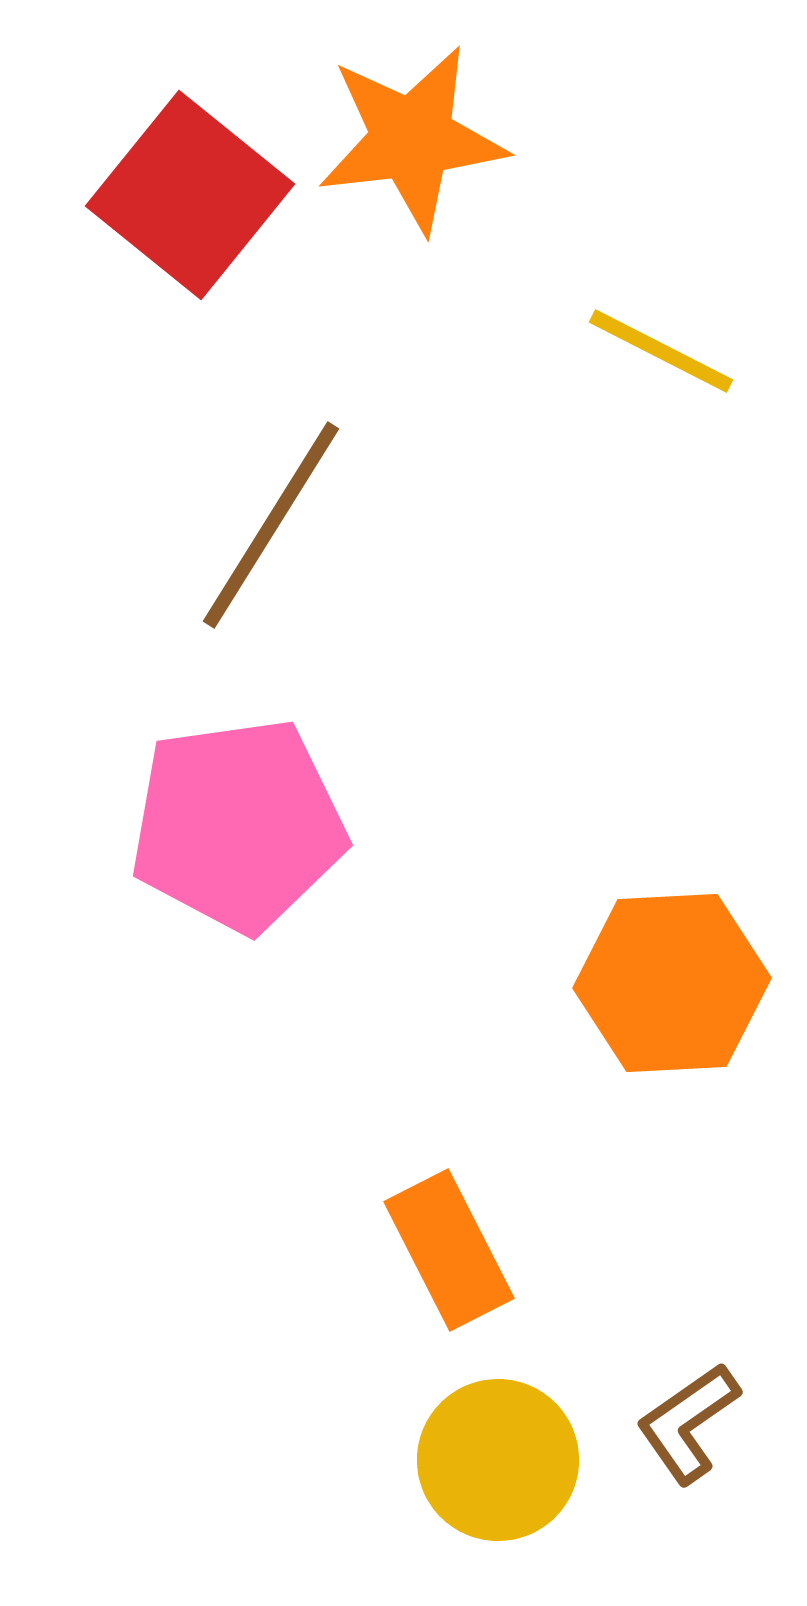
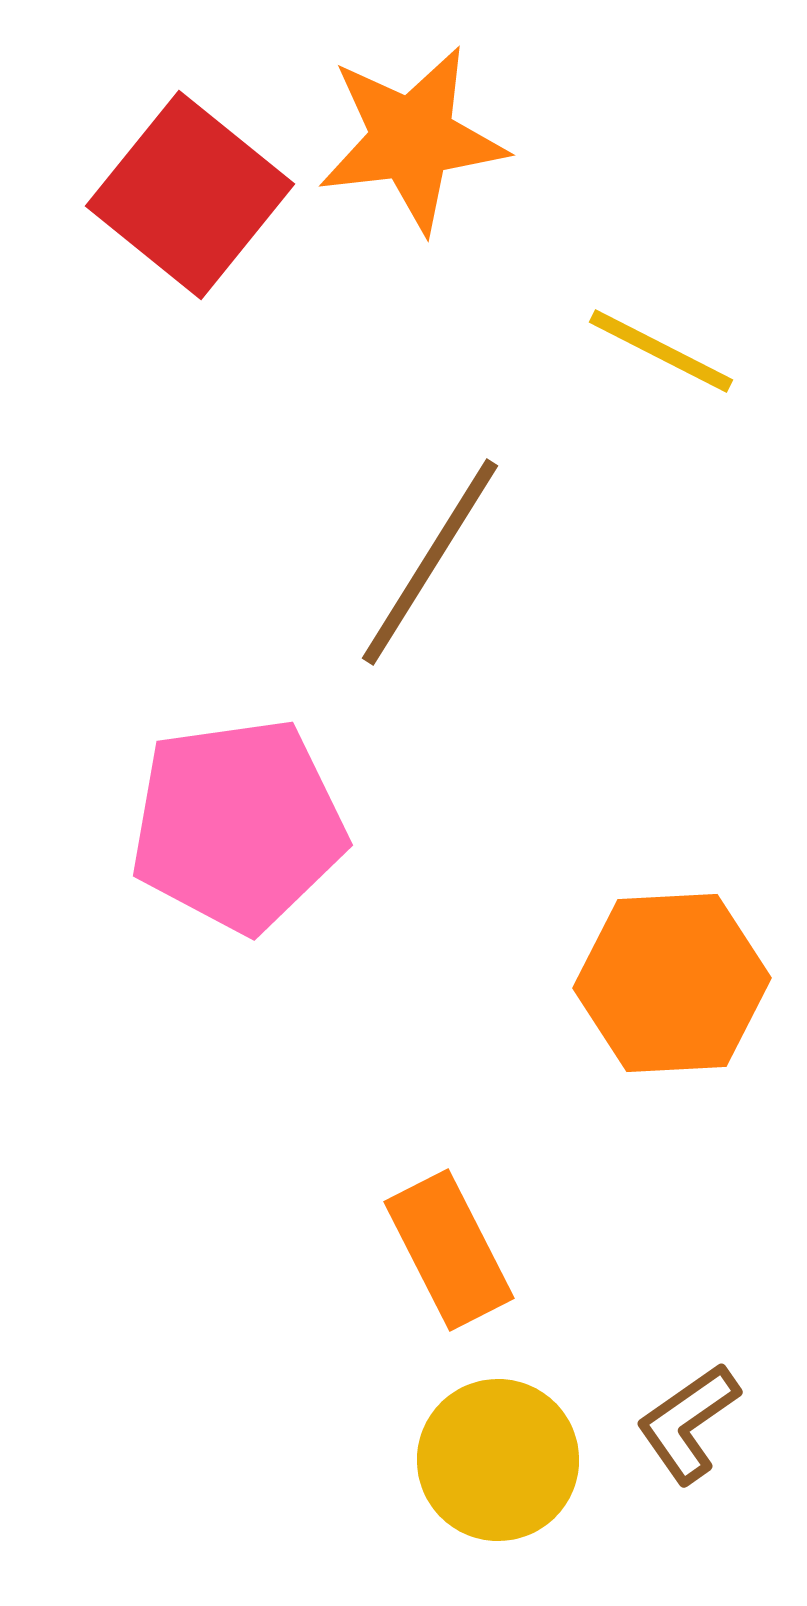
brown line: moved 159 px right, 37 px down
